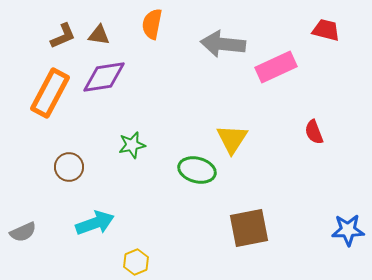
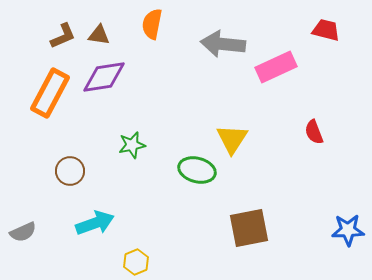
brown circle: moved 1 px right, 4 px down
